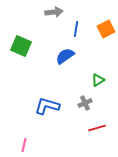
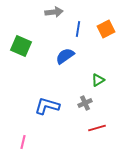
blue line: moved 2 px right
pink line: moved 1 px left, 3 px up
